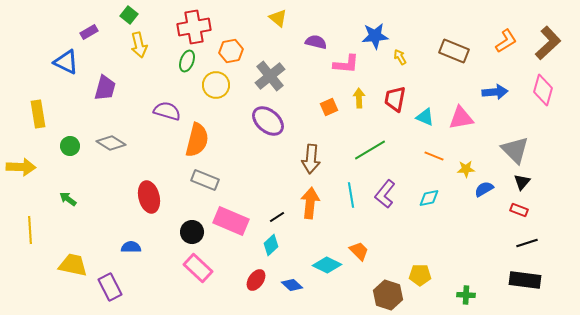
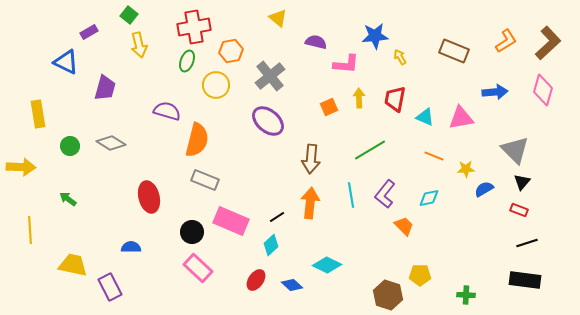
orange trapezoid at (359, 251): moved 45 px right, 25 px up
